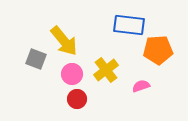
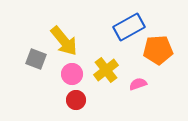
blue rectangle: moved 2 px down; rotated 36 degrees counterclockwise
pink semicircle: moved 3 px left, 2 px up
red circle: moved 1 px left, 1 px down
